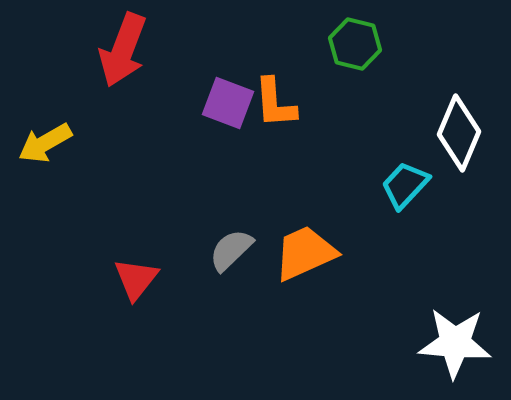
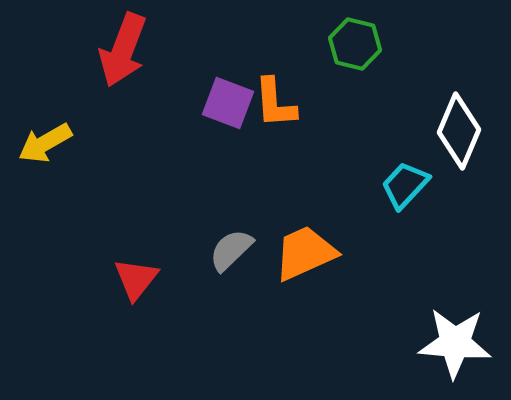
white diamond: moved 2 px up
